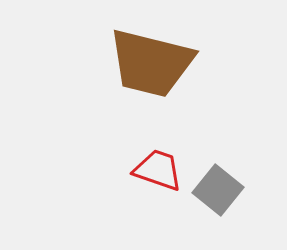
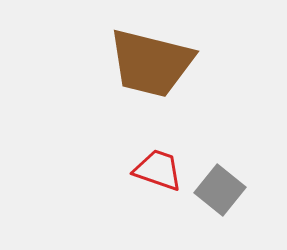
gray square: moved 2 px right
